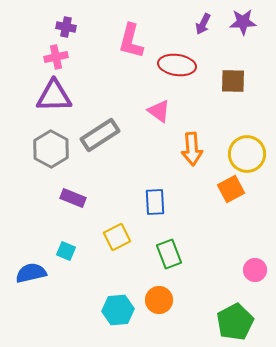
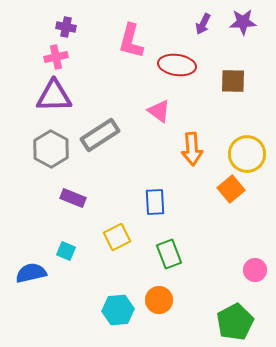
orange square: rotated 12 degrees counterclockwise
